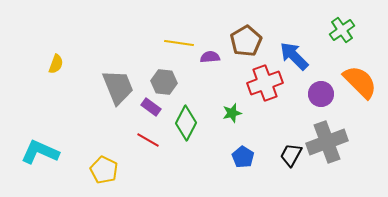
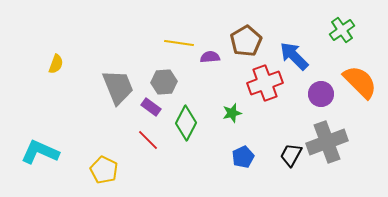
gray hexagon: rotated 10 degrees counterclockwise
red line: rotated 15 degrees clockwise
blue pentagon: rotated 15 degrees clockwise
